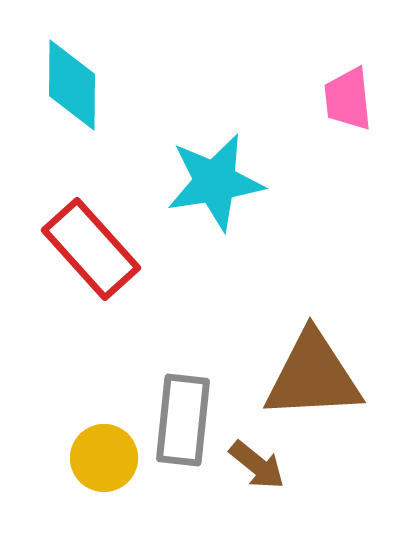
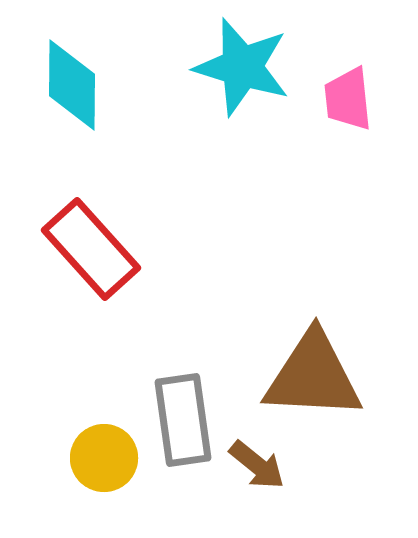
cyan star: moved 27 px right, 115 px up; rotated 26 degrees clockwise
brown triangle: rotated 6 degrees clockwise
gray rectangle: rotated 14 degrees counterclockwise
